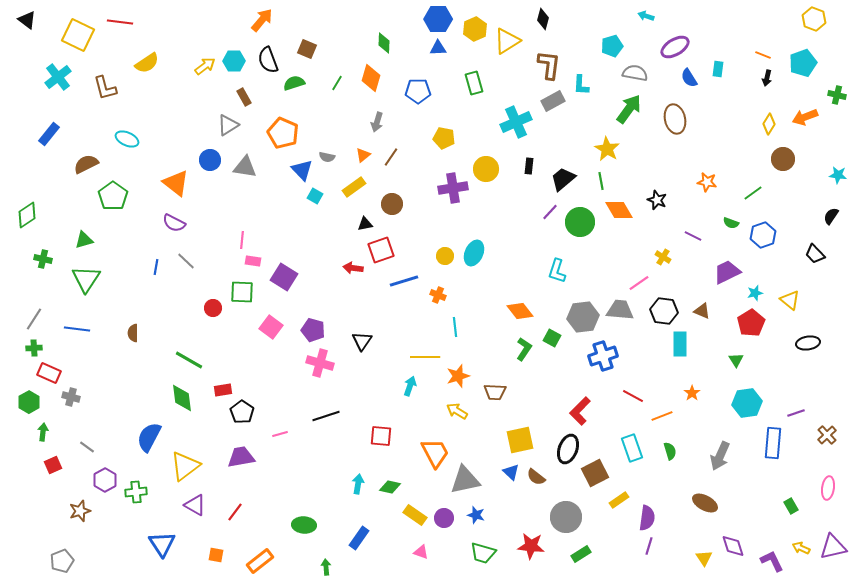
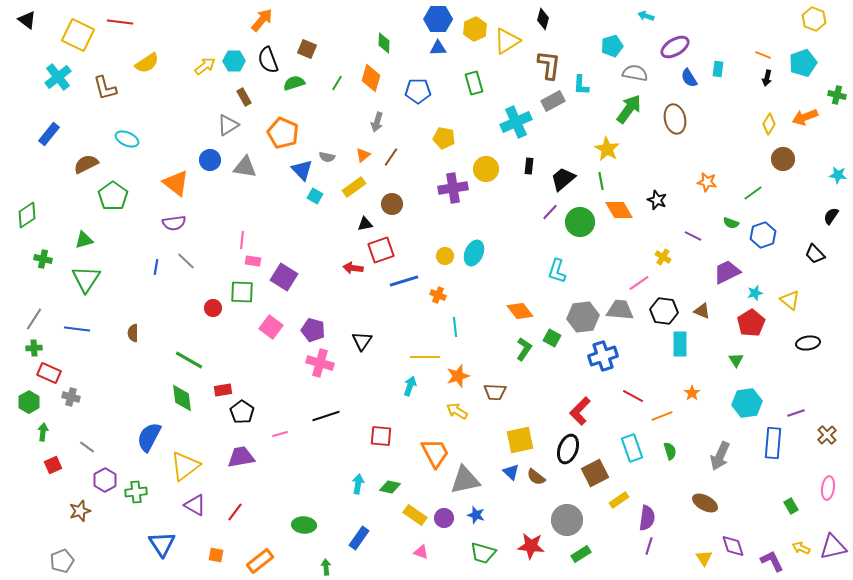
purple semicircle at (174, 223): rotated 35 degrees counterclockwise
gray circle at (566, 517): moved 1 px right, 3 px down
